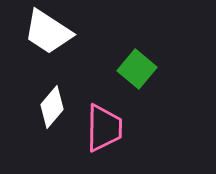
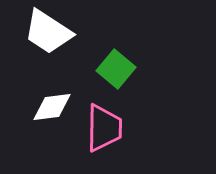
green square: moved 21 px left
white diamond: rotated 42 degrees clockwise
